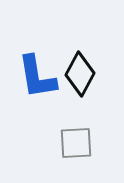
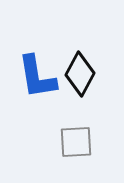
gray square: moved 1 px up
